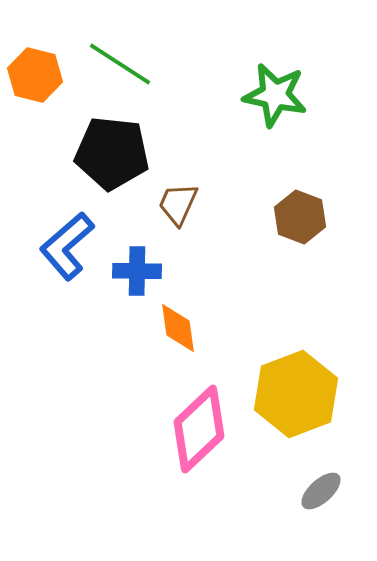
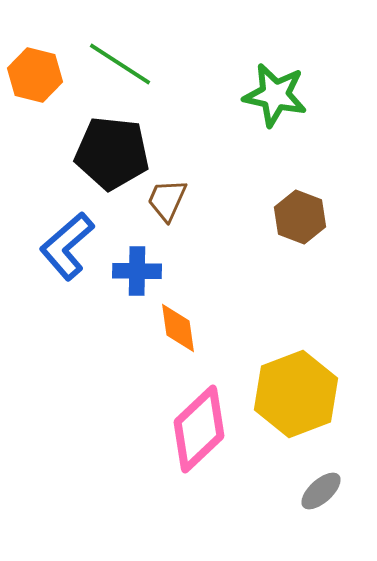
brown trapezoid: moved 11 px left, 4 px up
